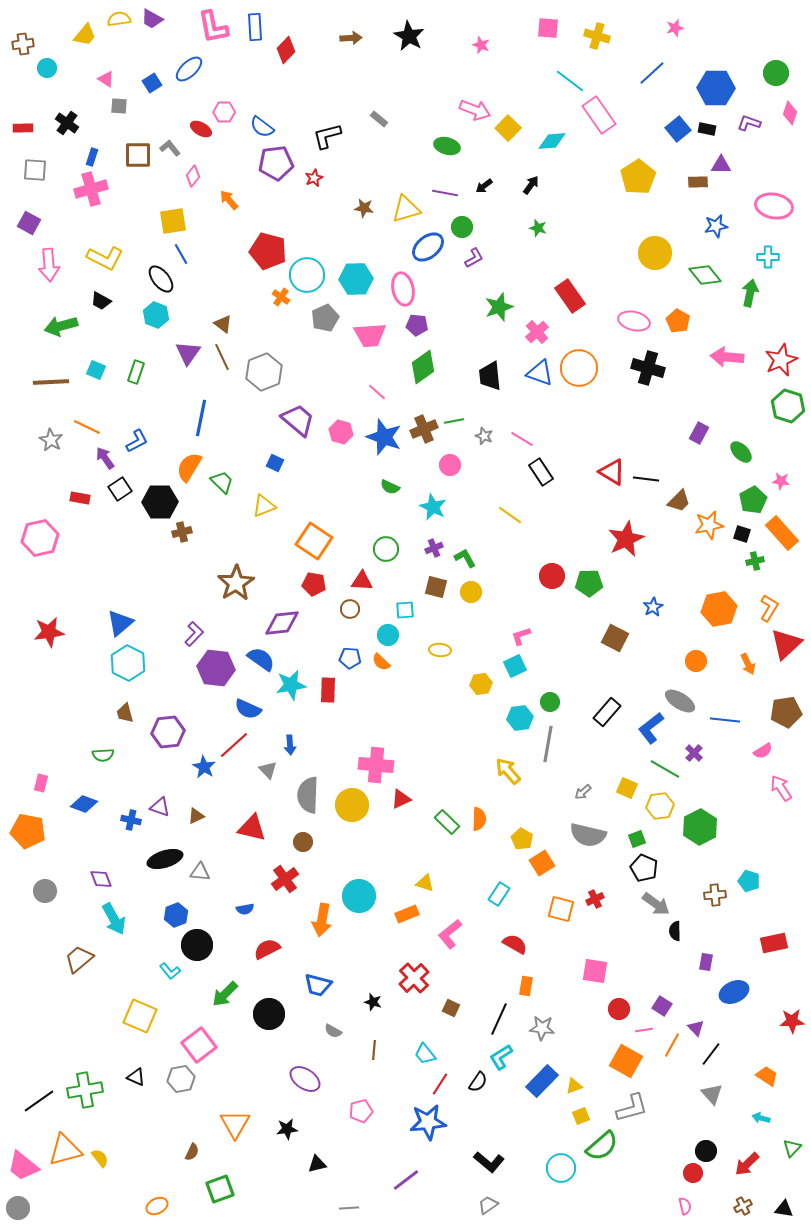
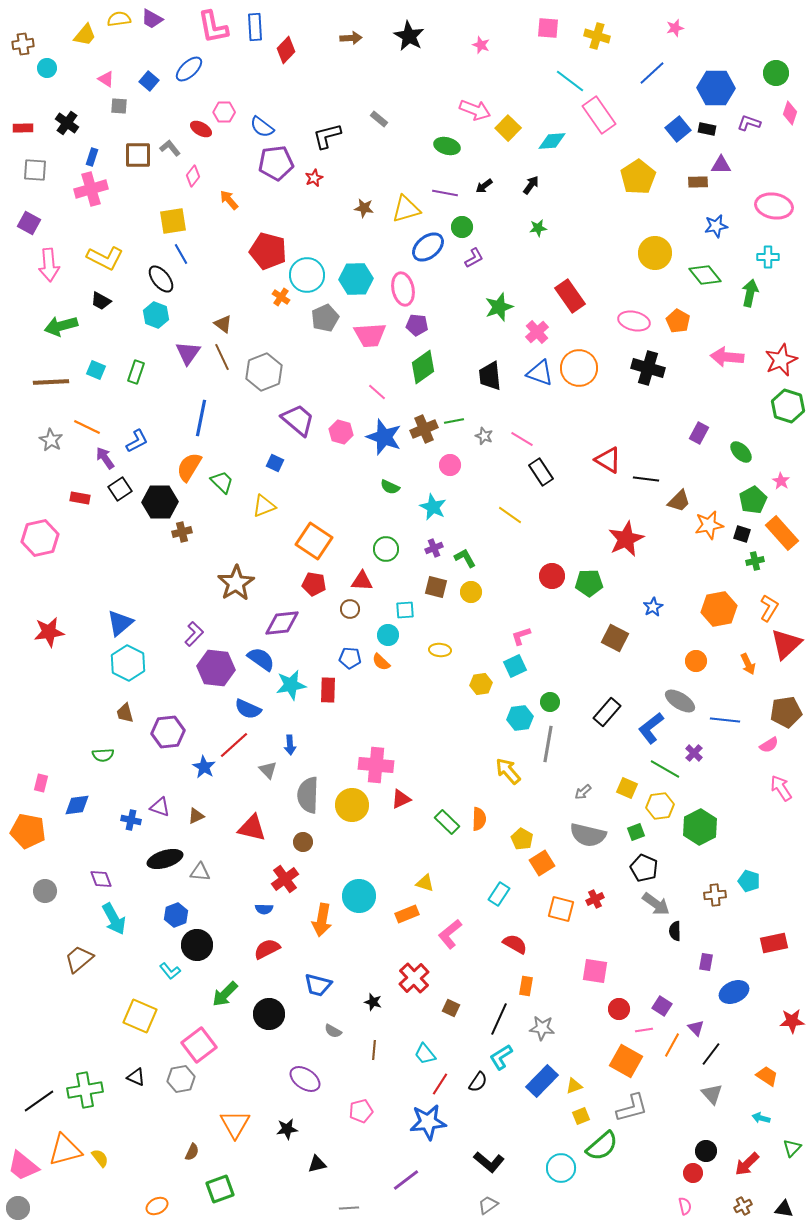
blue square at (152, 83): moved 3 px left, 2 px up; rotated 18 degrees counterclockwise
green star at (538, 228): rotated 24 degrees counterclockwise
red triangle at (612, 472): moved 4 px left, 12 px up
pink star at (781, 481): rotated 24 degrees clockwise
pink semicircle at (763, 751): moved 6 px right, 6 px up
blue diamond at (84, 804): moved 7 px left, 1 px down; rotated 28 degrees counterclockwise
green square at (637, 839): moved 1 px left, 7 px up
blue semicircle at (245, 909): moved 19 px right; rotated 12 degrees clockwise
